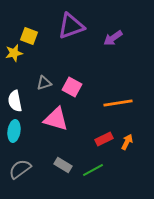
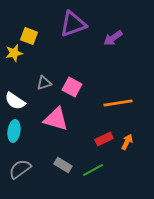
purple triangle: moved 2 px right, 2 px up
white semicircle: rotated 45 degrees counterclockwise
